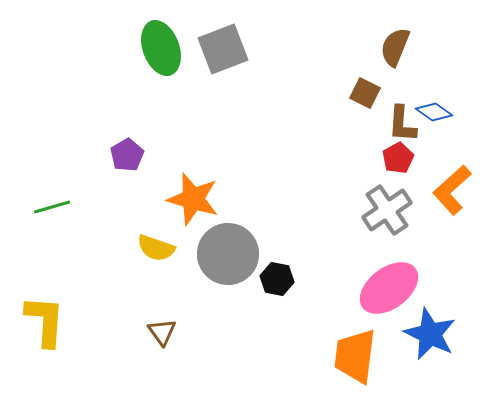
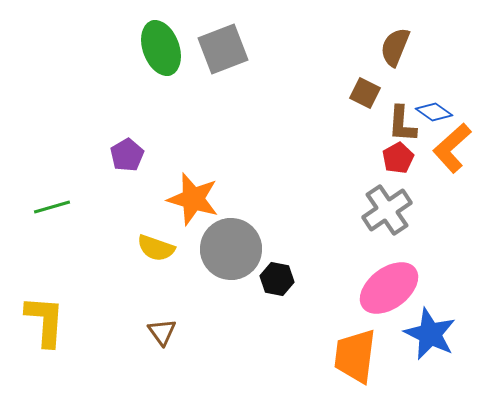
orange L-shape: moved 42 px up
gray circle: moved 3 px right, 5 px up
